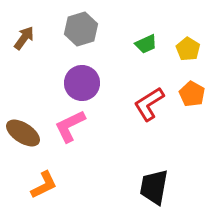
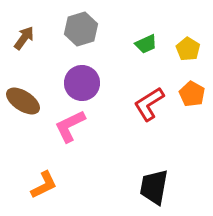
brown ellipse: moved 32 px up
